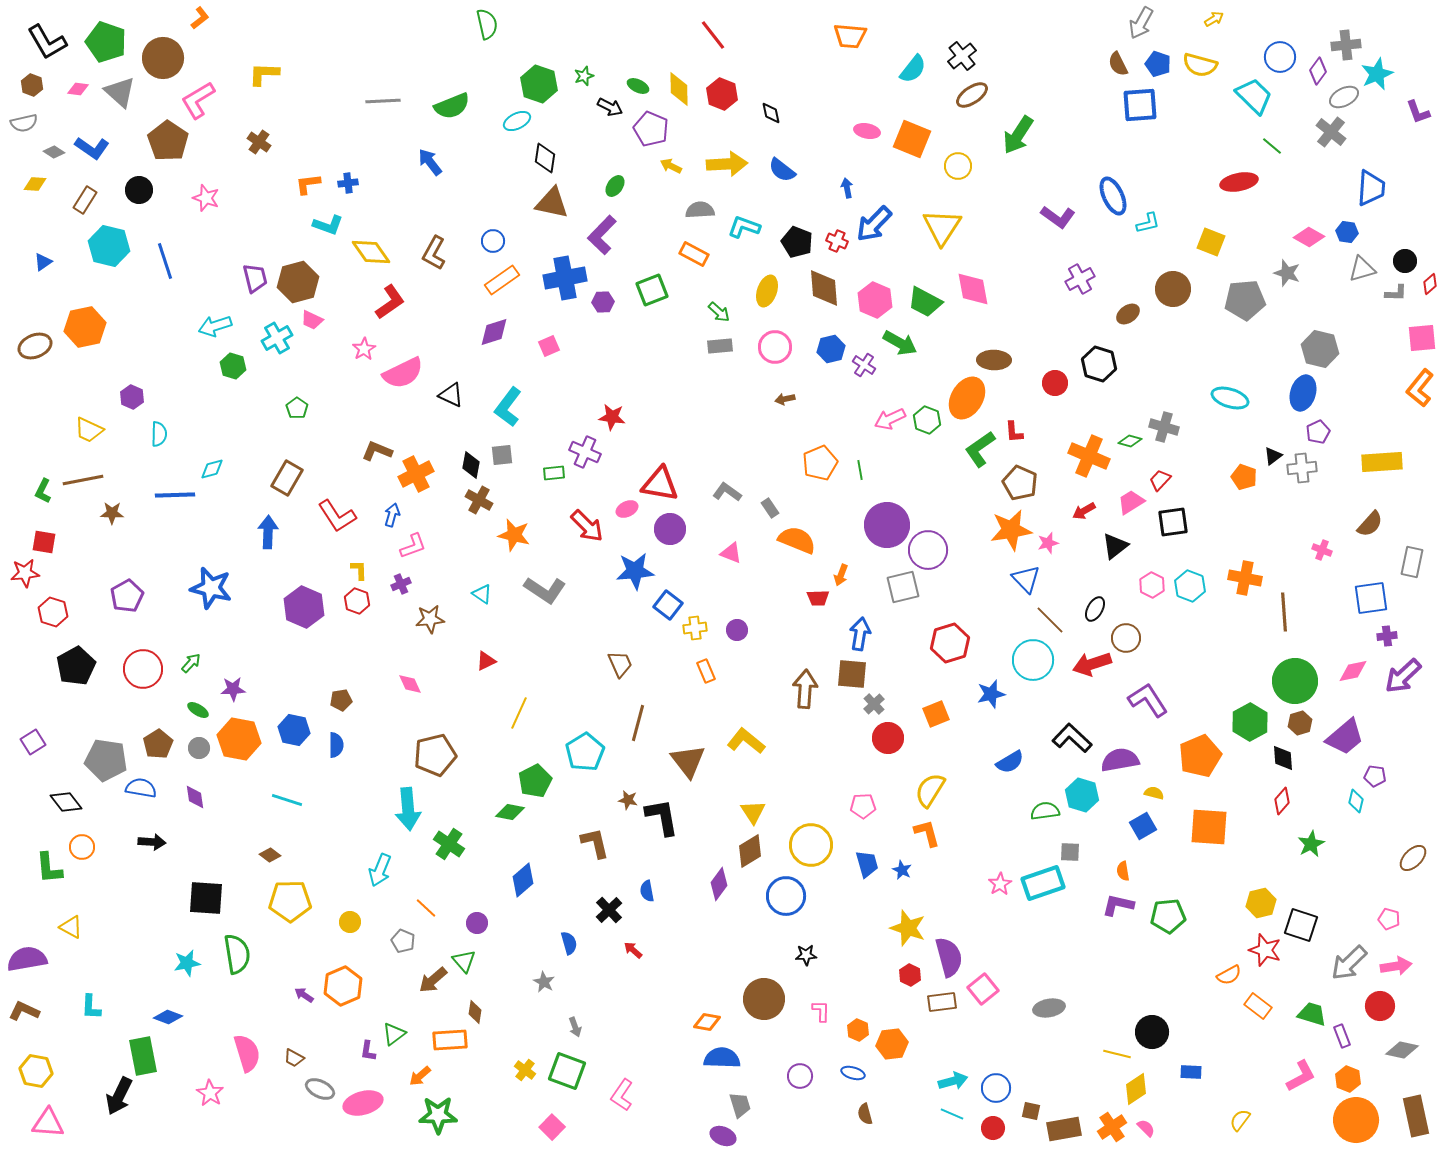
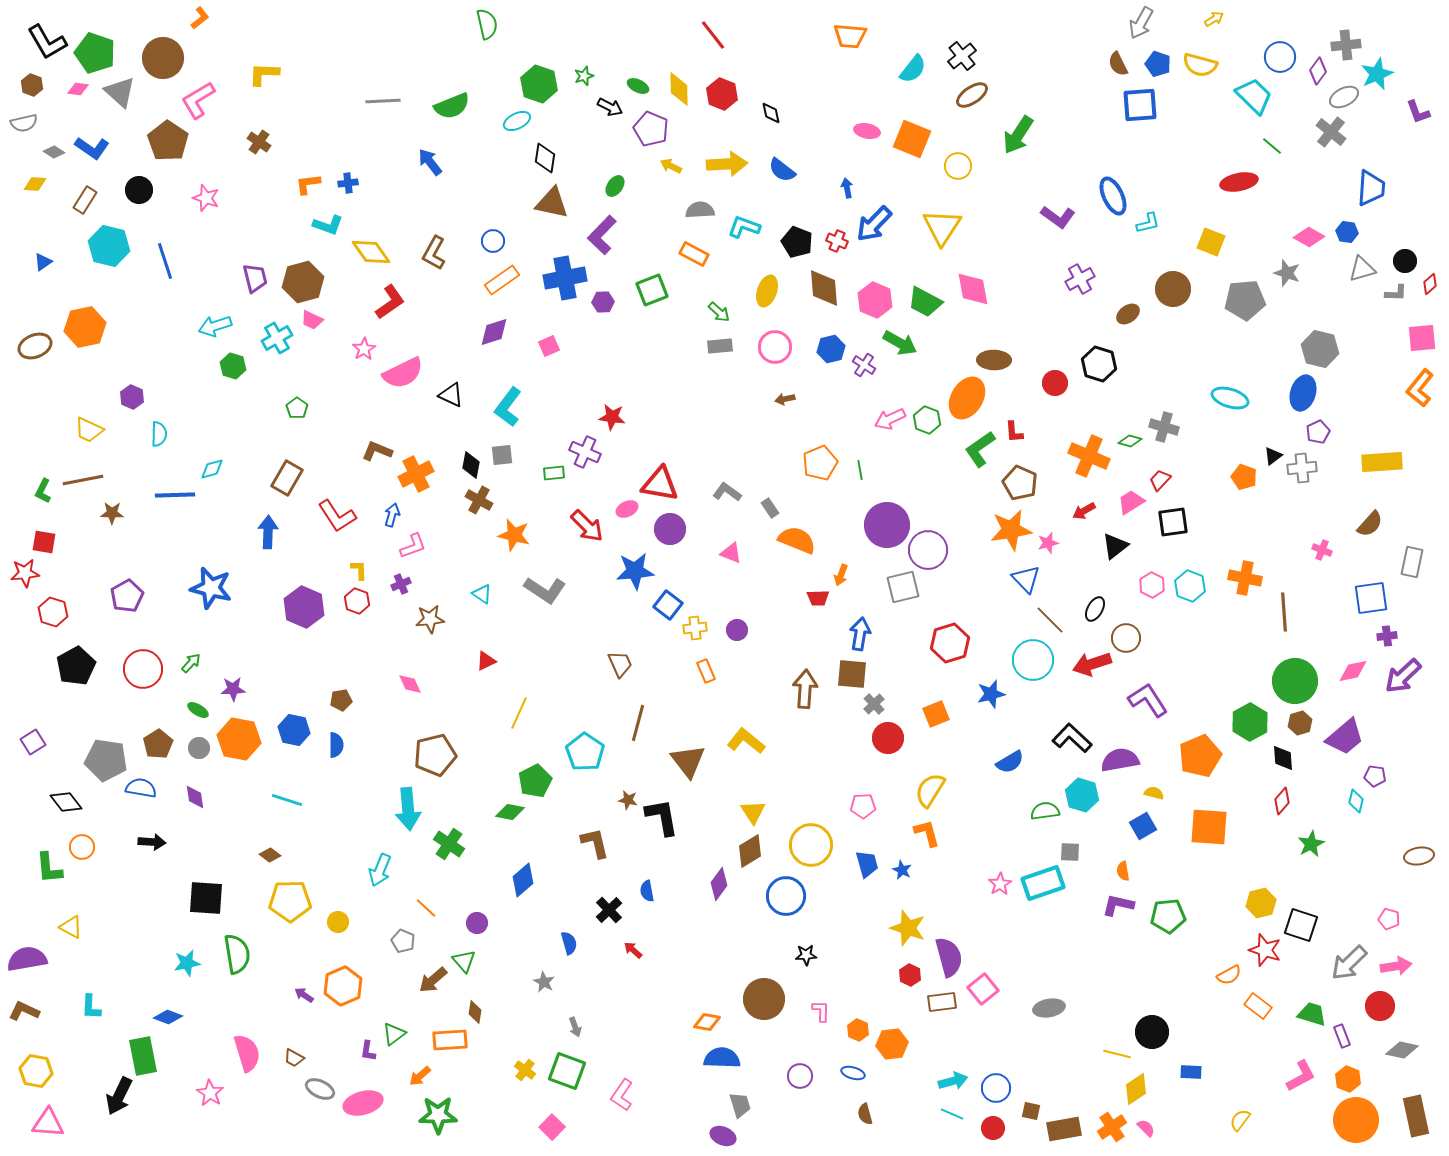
green pentagon at (106, 42): moved 11 px left, 11 px down
brown hexagon at (298, 282): moved 5 px right
cyan pentagon at (585, 752): rotated 6 degrees counterclockwise
brown ellipse at (1413, 858): moved 6 px right, 2 px up; rotated 36 degrees clockwise
yellow circle at (350, 922): moved 12 px left
